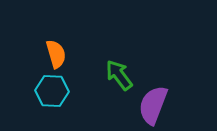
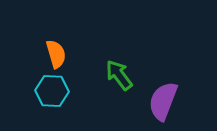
purple semicircle: moved 10 px right, 4 px up
